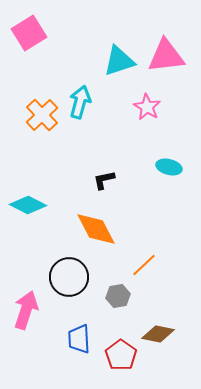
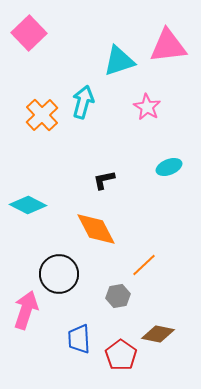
pink square: rotated 12 degrees counterclockwise
pink triangle: moved 2 px right, 10 px up
cyan arrow: moved 3 px right
cyan ellipse: rotated 35 degrees counterclockwise
black circle: moved 10 px left, 3 px up
